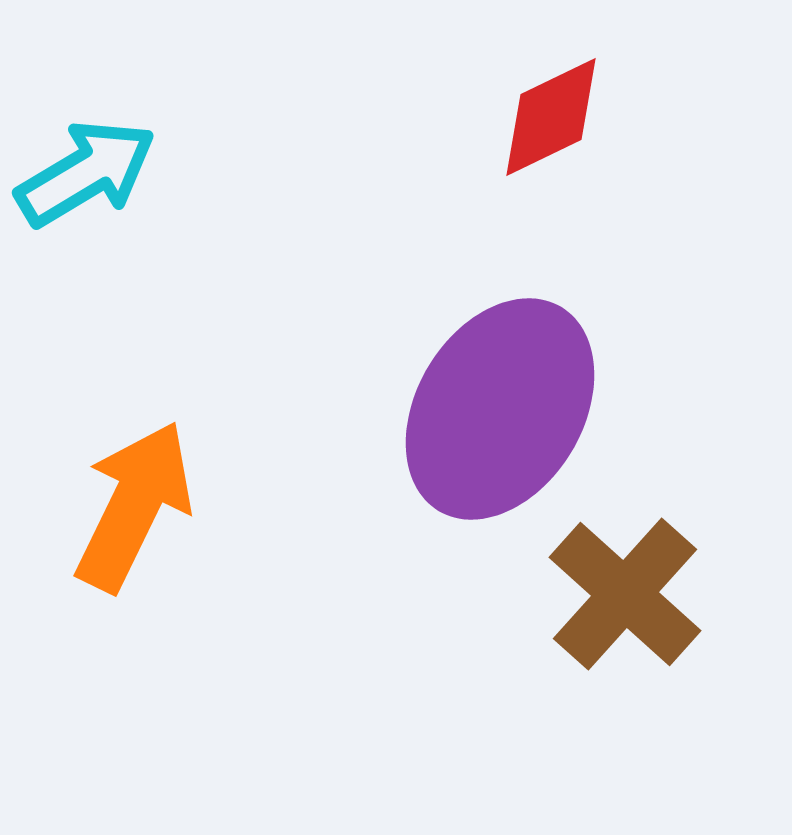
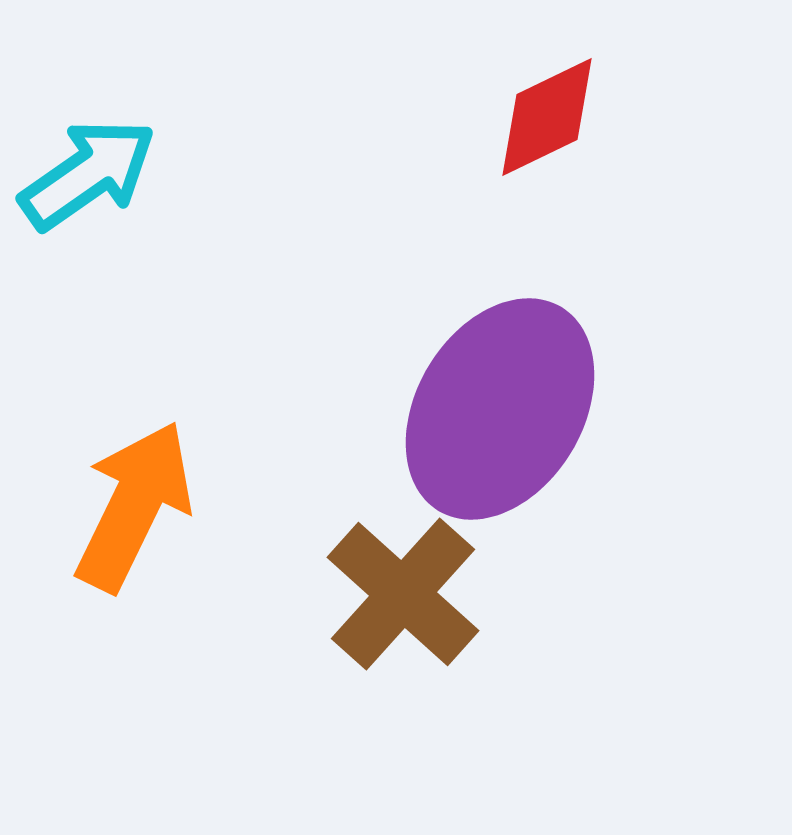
red diamond: moved 4 px left
cyan arrow: moved 2 px right, 1 px down; rotated 4 degrees counterclockwise
brown cross: moved 222 px left
